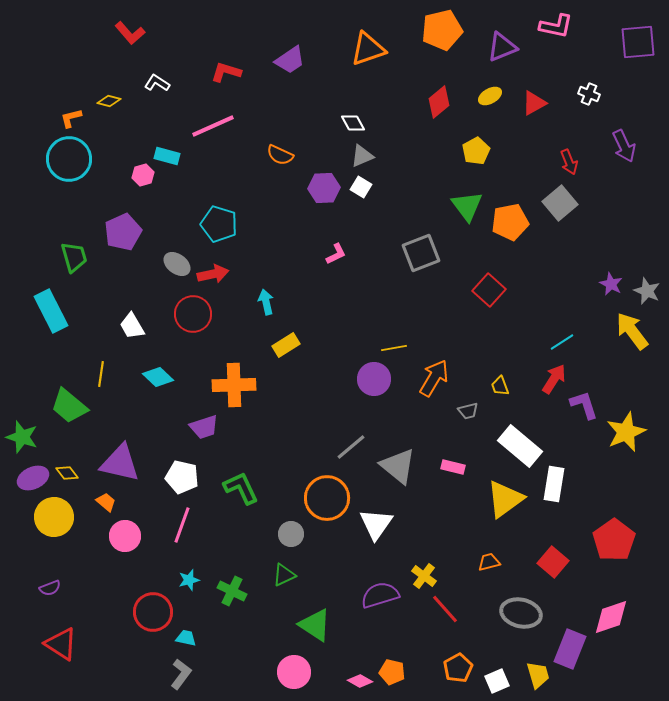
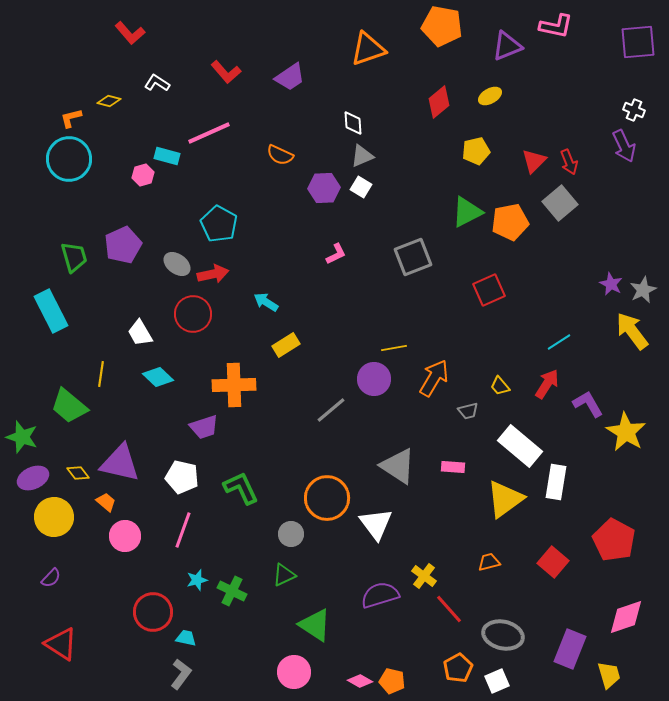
orange pentagon at (442, 30): moved 4 px up; rotated 24 degrees clockwise
purple triangle at (502, 47): moved 5 px right, 1 px up
purple trapezoid at (290, 60): moved 17 px down
red L-shape at (226, 72): rotated 148 degrees counterclockwise
white cross at (589, 94): moved 45 px right, 16 px down
red triangle at (534, 103): moved 58 px down; rotated 16 degrees counterclockwise
white diamond at (353, 123): rotated 25 degrees clockwise
pink line at (213, 126): moved 4 px left, 7 px down
yellow pentagon at (476, 151): rotated 16 degrees clockwise
green triangle at (467, 206): moved 6 px down; rotated 40 degrees clockwise
cyan pentagon at (219, 224): rotated 12 degrees clockwise
purple pentagon at (123, 232): moved 13 px down
gray square at (421, 253): moved 8 px left, 4 px down
red square at (489, 290): rotated 24 degrees clockwise
gray star at (647, 291): moved 4 px left, 1 px up; rotated 24 degrees clockwise
cyan arrow at (266, 302): rotated 45 degrees counterclockwise
white trapezoid at (132, 326): moved 8 px right, 7 px down
cyan line at (562, 342): moved 3 px left
red arrow at (554, 379): moved 7 px left, 5 px down
yellow trapezoid at (500, 386): rotated 20 degrees counterclockwise
purple L-shape at (584, 405): moved 4 px right, 1 px up; rotated 12 degrees counterclockwise
yellow star at (626, 432): rotated 18 degrees counterclockwise
gray line at (351, 447): moved 20 px left, 37 px up
gray triangle at (398, 466): rotated 6 degrees counterclockwise
pink rectangle at (453, 467): rotated 10 degrees counterclockwise
yellow diamond at (67, 473): moved 11 px right
white rectangle at (554, 484): moved 2 px right, 2 px up
white triangle at (376, 524): rotated 12 degrees counterclockwise
pink line at (182, 525): moved 1 px right, 5 px down
red pentagon at (614, 540): rotated 9 degrees counterclockwise
cyan star at (189, 580): moved 8 px right
purple semicircle at (50, 588): moved 1 px right, 10 px up; rotated 25 degrees counterclockwise
red line at (445, 609): moved 4 px right
gray ellipse at (521, 613): moved 18 px left, 22 px down
pink diamond at (611, 617): moved 15 px right
orange pentagon at (392, 672): moved 9 px down
yellow trapezoid at (538, 675): moved 71 px right
